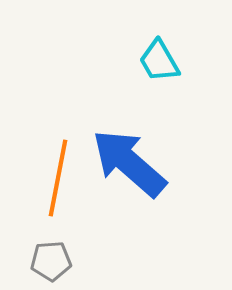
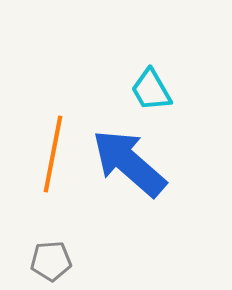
cyan trapezoid: moved 8 px left, 29 px down
orange line: moved 5 px left, 24 px up
